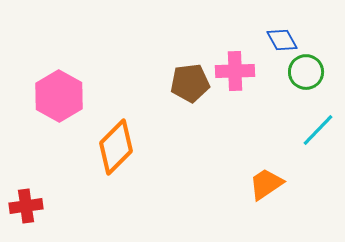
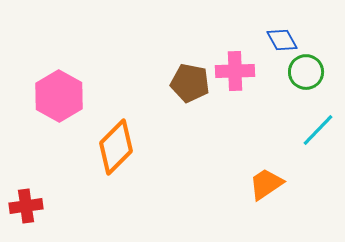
brown pentagon: rotated 18 degrees clockwise
